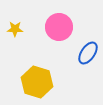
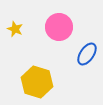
yellow star: rotated 21 degrees clockwise
blue ellipse: moved 1 px left, 1 px down
